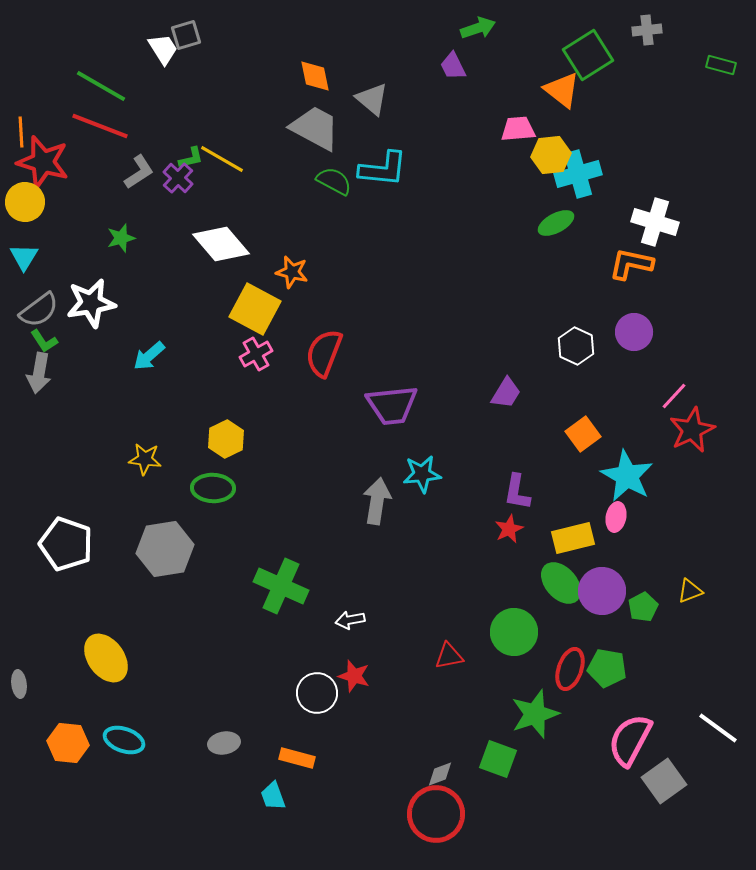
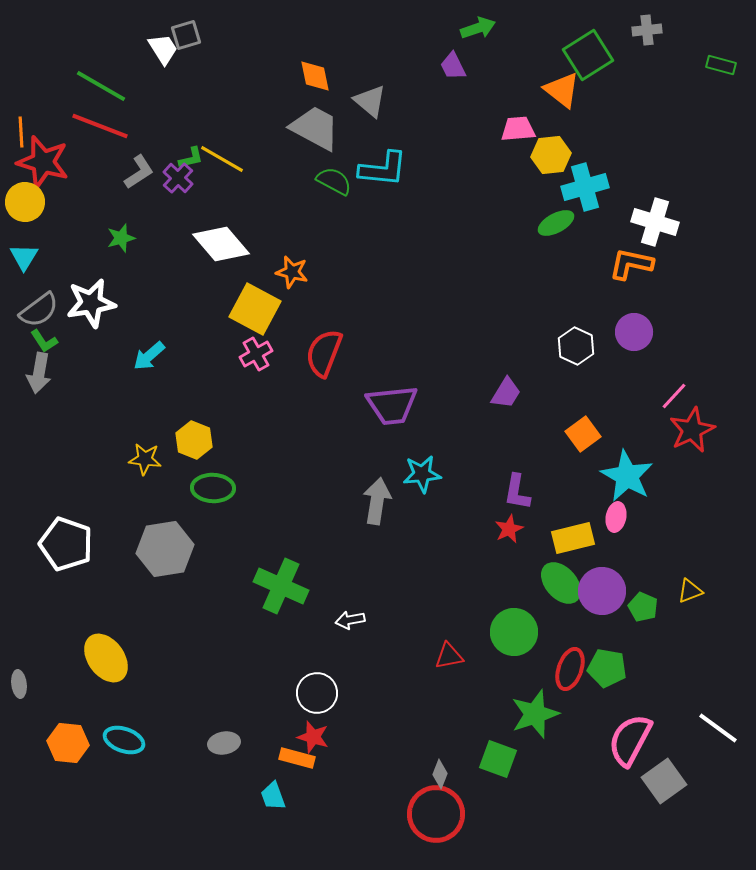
gray triangle at (372, 99): moved 2 px left, 2 px down
cyan cross at (578, 174): moved 7 px right, 13 px down
yellow hexagon at (226, 439): moved 32 px left, 1 px down; rotated 12 degrees counterclockwise
green pentagon at (643, 607): rotated 20 degrees counterclockwise
red star at (354, 676): moved 41 px left, 61 px down
gray diamond at (440, 774): rotated 48 degrees counterclockwise
